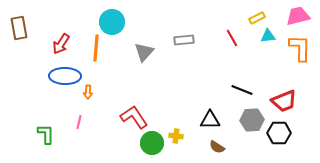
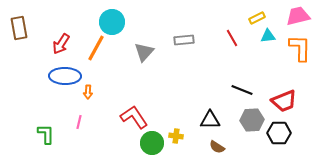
orange line: rotated 24 degrees clockwise
